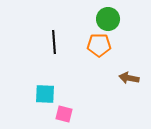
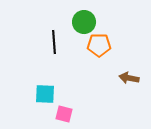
green circle: moved 24 px left, 3 px down
